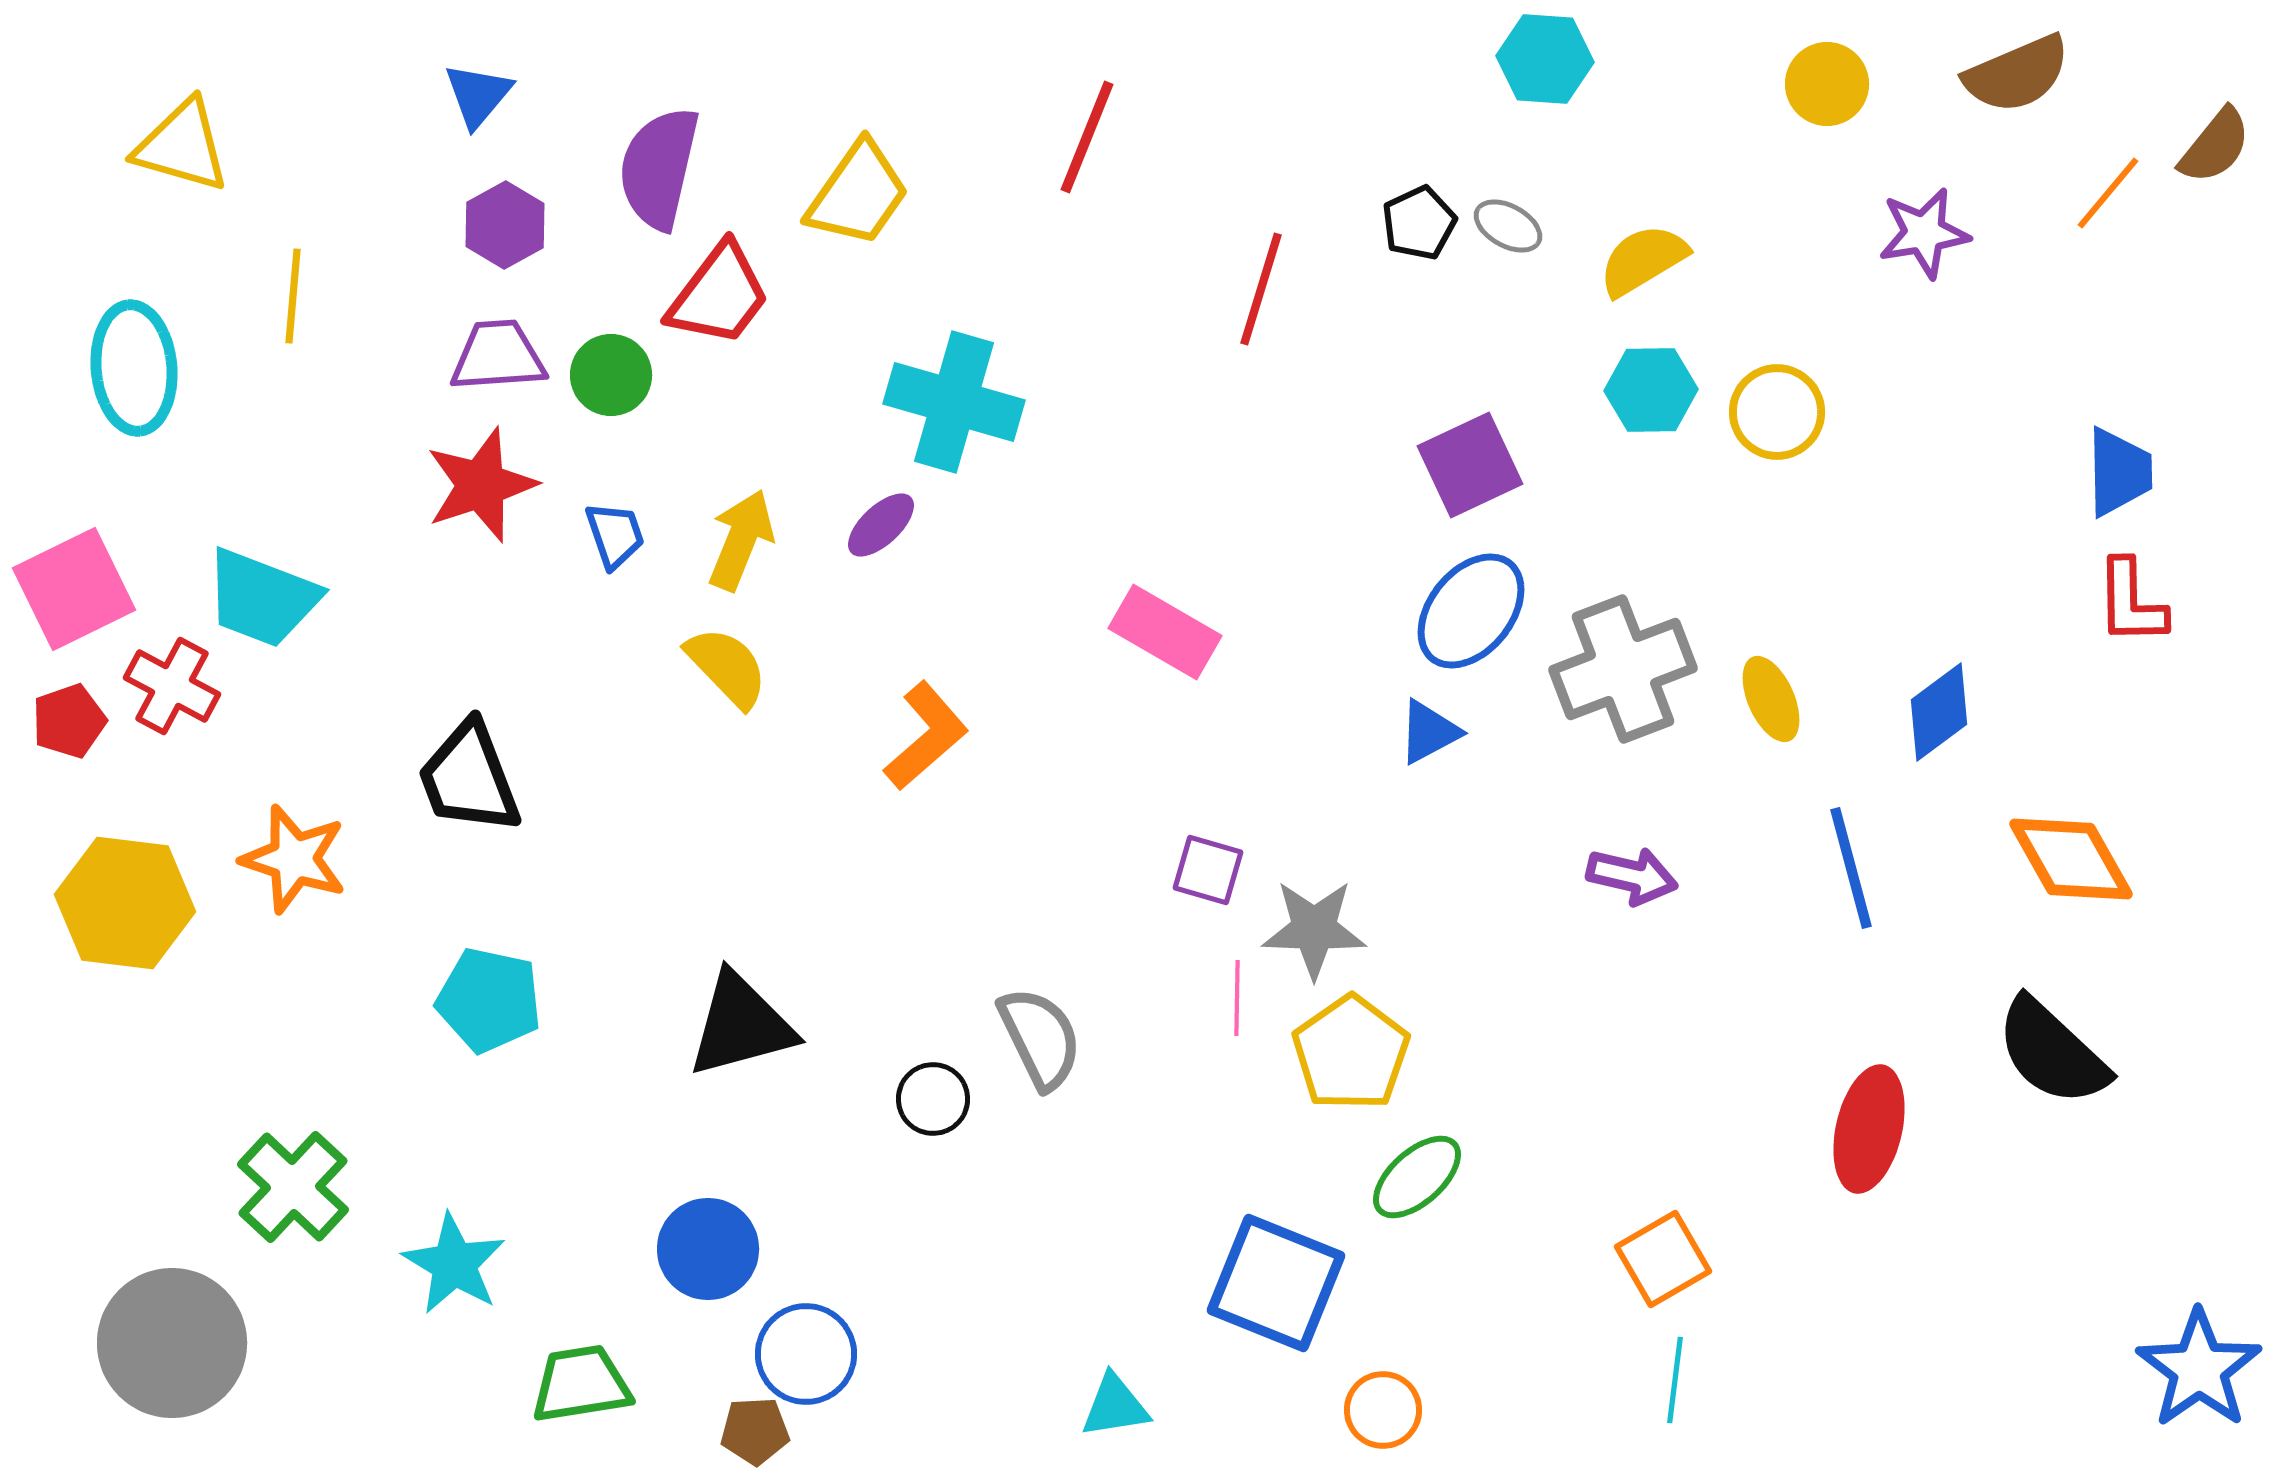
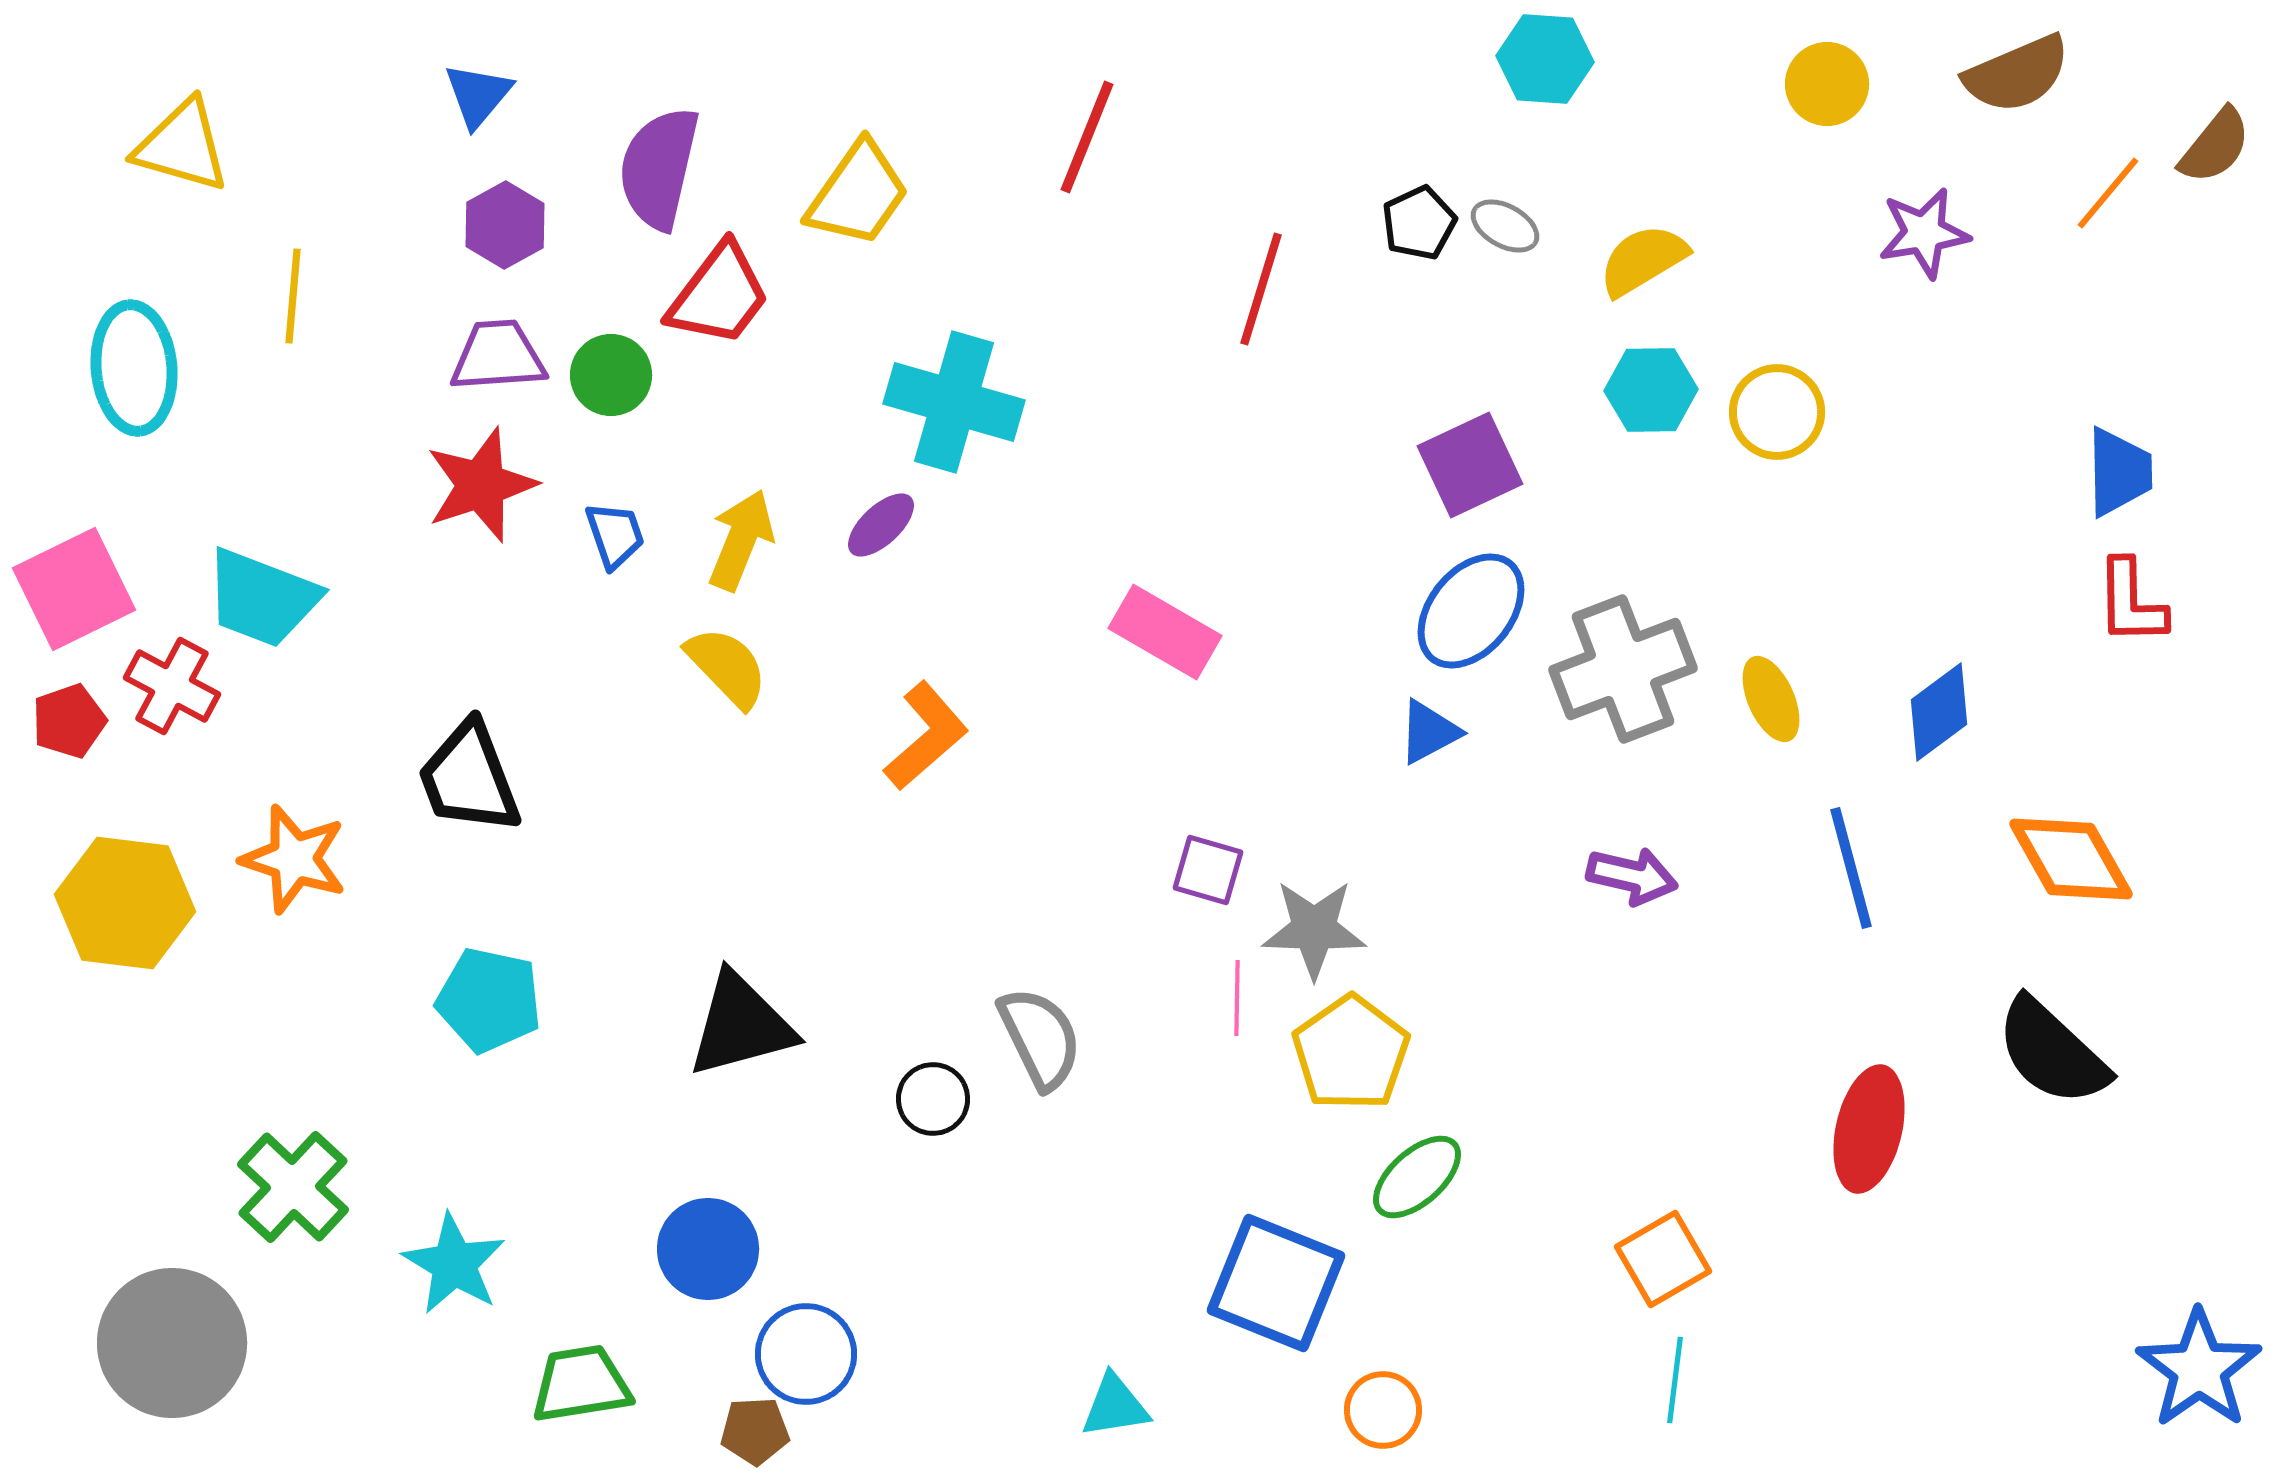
gray ellipse at (1508, 226): moved 3 px left
